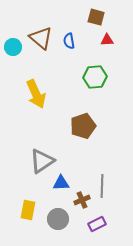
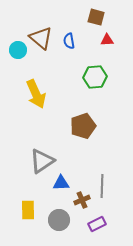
cyan circle: moved 5 px right, 3 px down
yellow rectangle: rotated 12 degrees counterclockwise
gray circle: moved 1 px right, 1 px down
